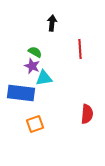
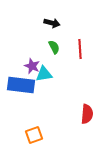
black arrow: rotated 98 degrees clockwise
green semicircle: moved 19 px right, 5 px up; rotated 32 degrees clockwise
cyan triangle: moved 4 px up
blue rectangle: moved 8 px up
orange square: moved 1 px left, 11 px down
